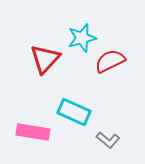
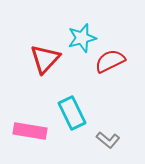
cyan rectangle: moved 2 px left, 1 px down; rotated 40 degrees clockwise
pink rectangle: moved 3 px left, 1 px up
